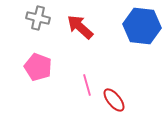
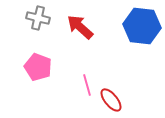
red ellipse: moved 3 px left
